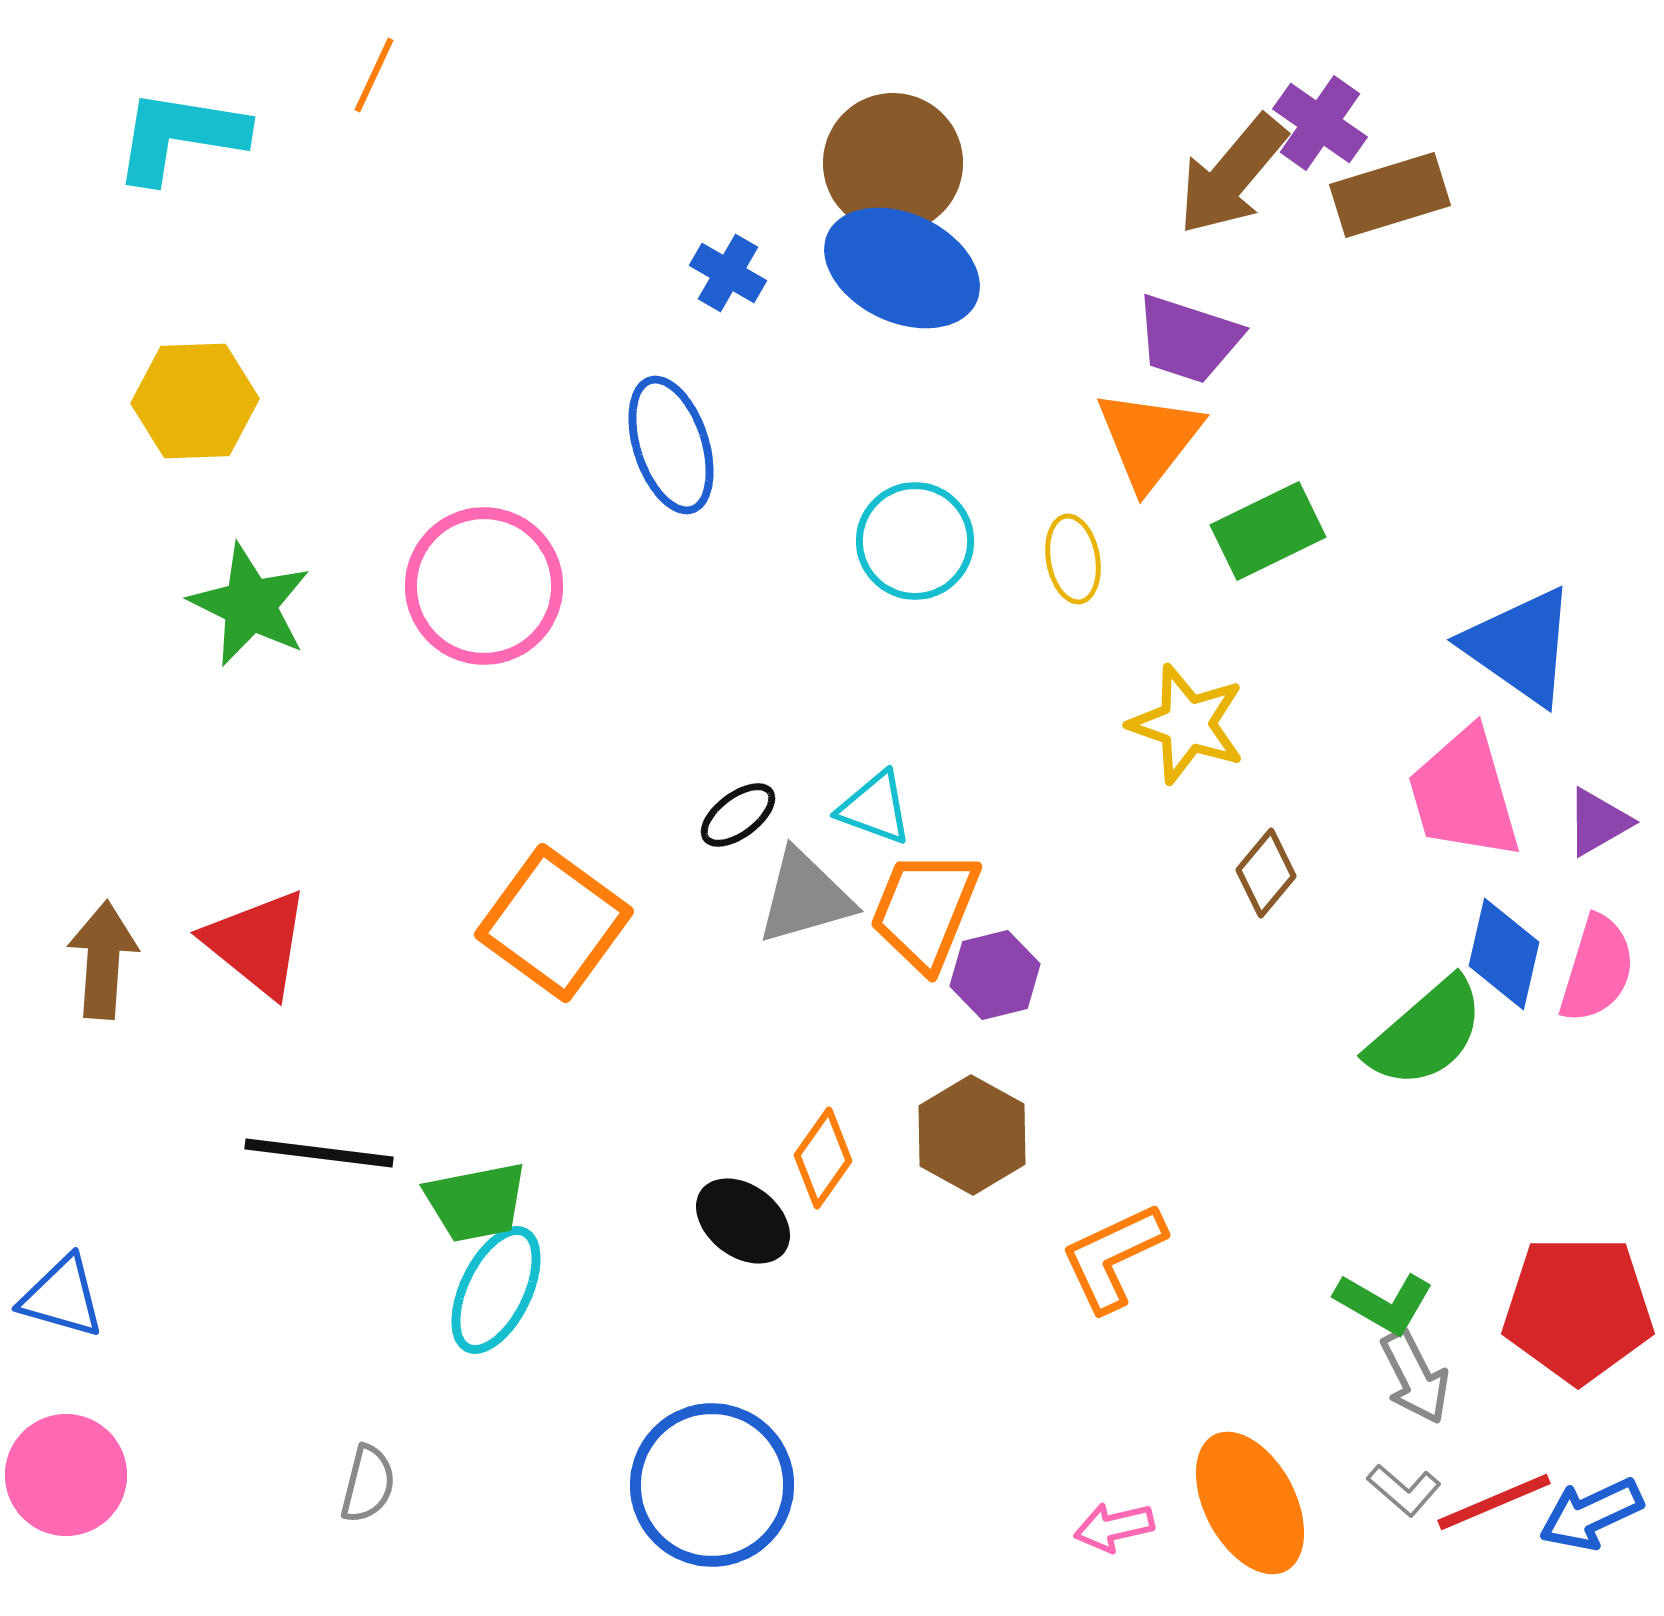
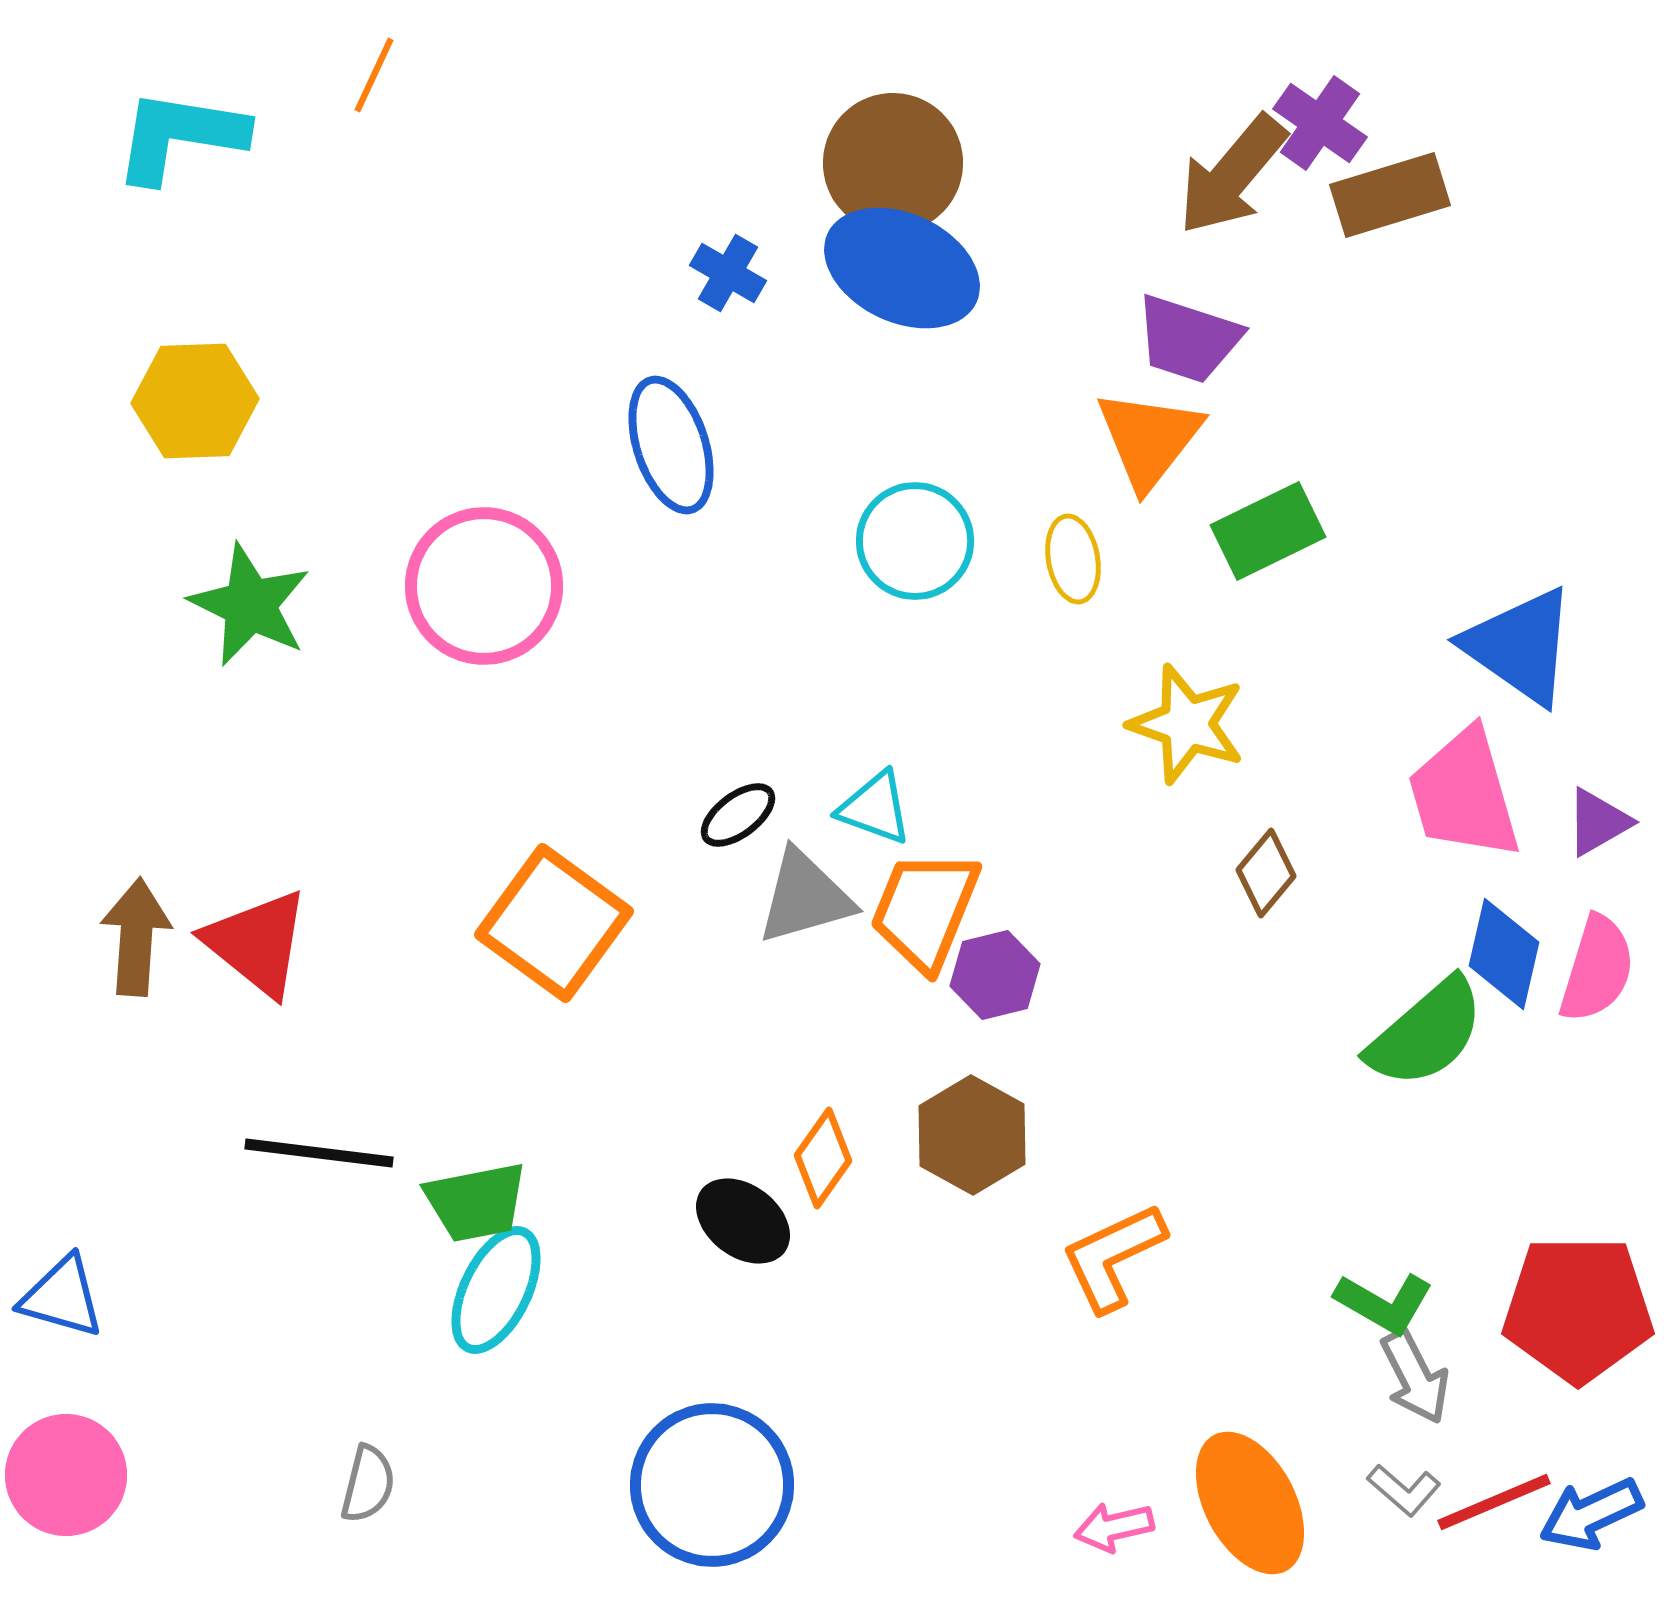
brown arrow at (103, 960): moved 33 px right, 23 px up
